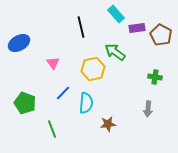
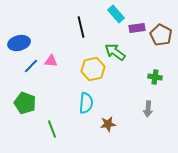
blue ellipse: rotated 15 degrees clockwise
pink triangle: moved 2 px left, 2 px up; rotated 48 degrees counterclockwise
blue line: moved 32 px left, 27 px up
